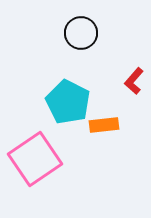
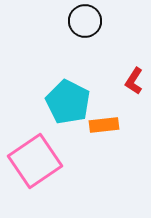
black circle: moved 4 px right, 12 px up
red L-shape: rotated 8 degrees counterclockwise
pink square: moved 2 px down
